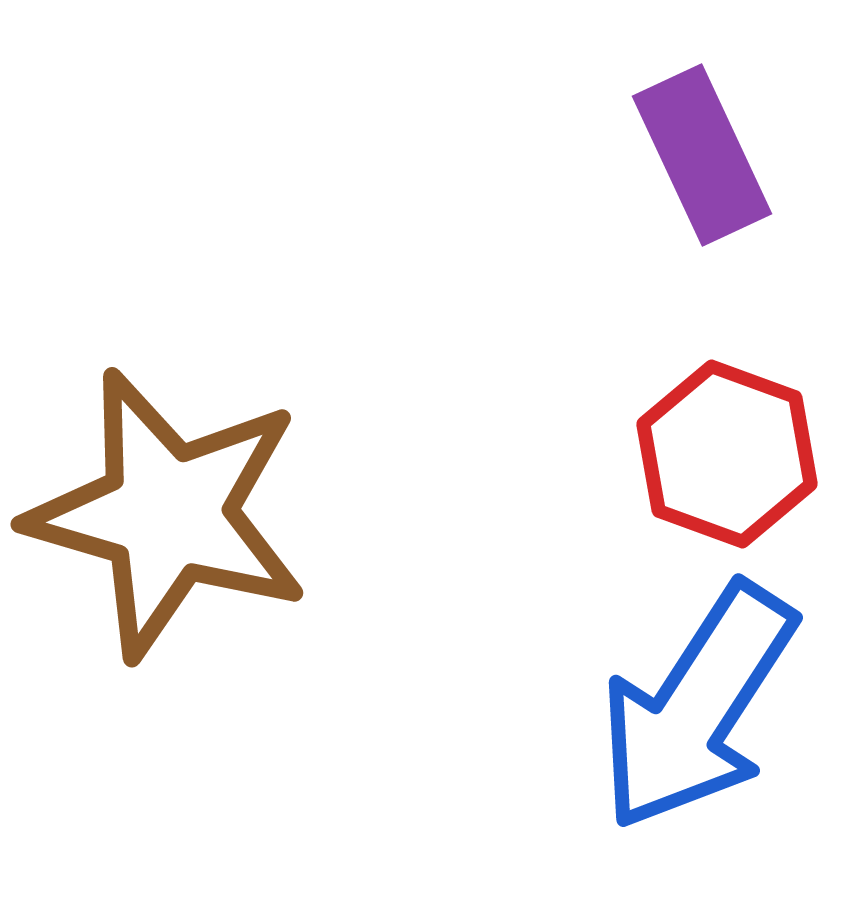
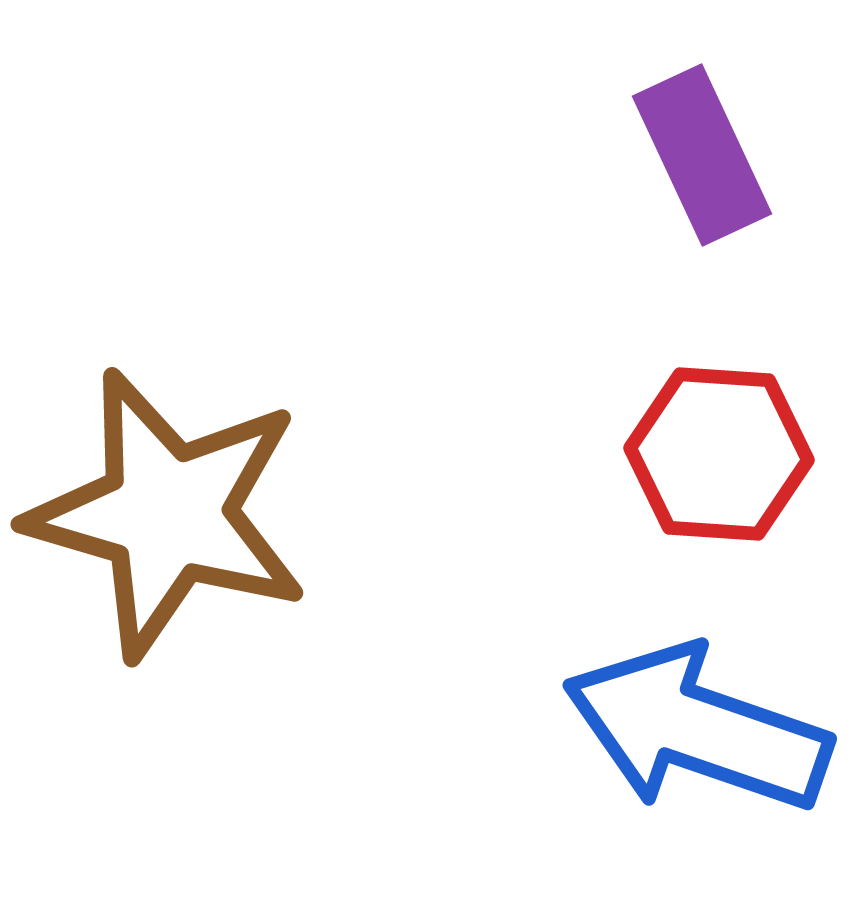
red hexagon: moved 8 px left; rotated 16 degrees counterclockwise
blue arrow: moved 22 px down; rotated 76 degrees clockwise
